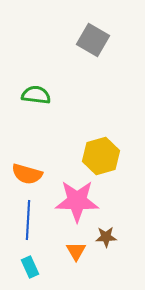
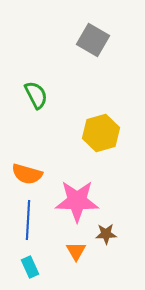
green semicircle: rotated 56 degrees clockwise
yellow hexagon: moved 23 px up
brown star: moved 3 px up
